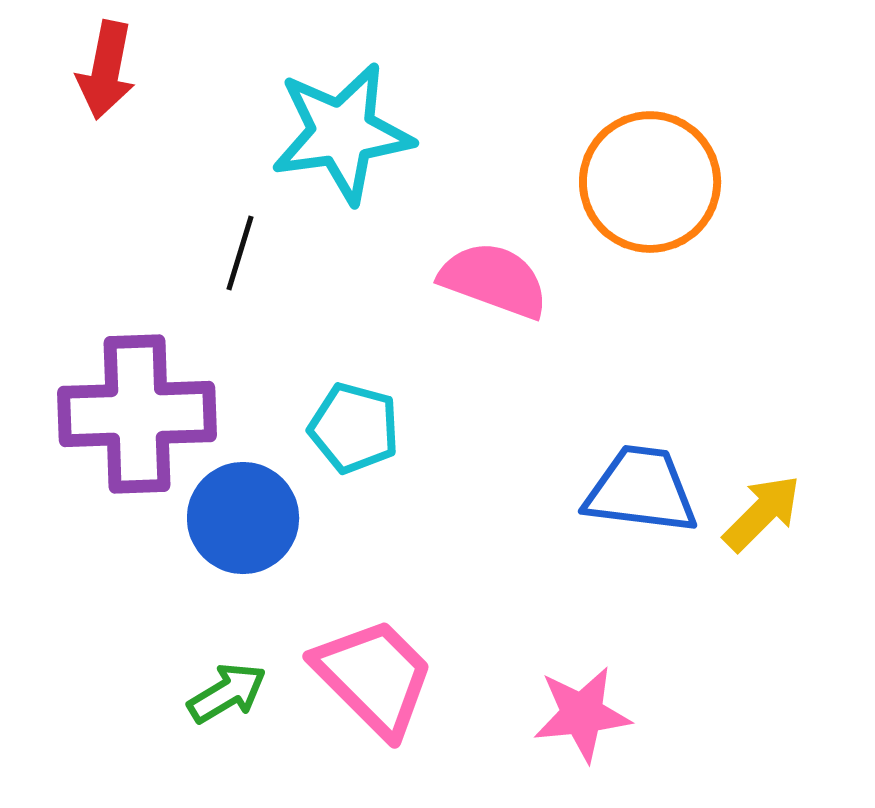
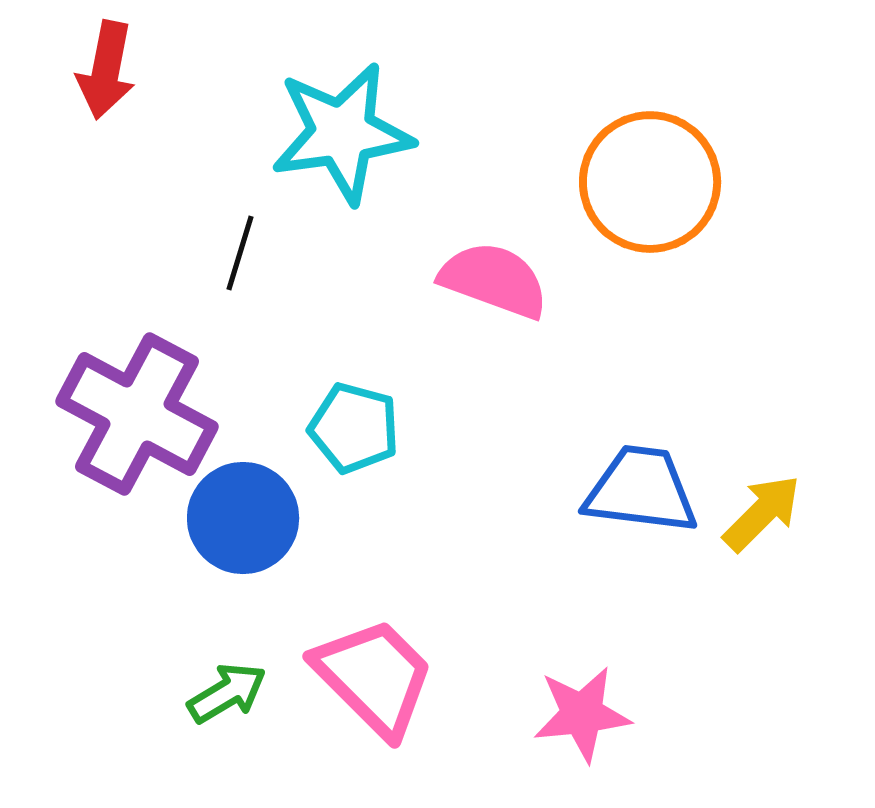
purple cross: rotated 30 degrees clockwise
